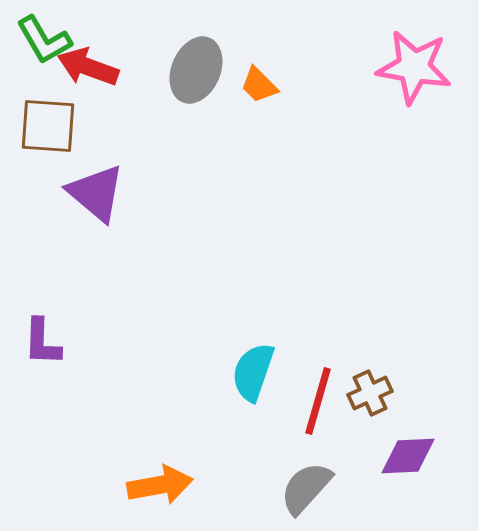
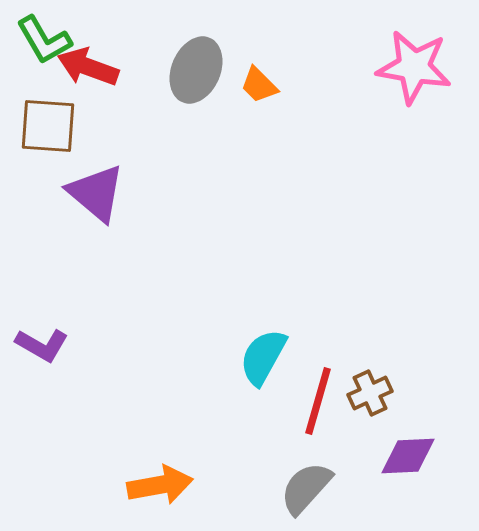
purple L-shape: moved 3 px down; rotated 62 degrees counterclockwise
cyan semicircle: moved 10 px right, 15 px up; rotated 10 degrees clockwise
